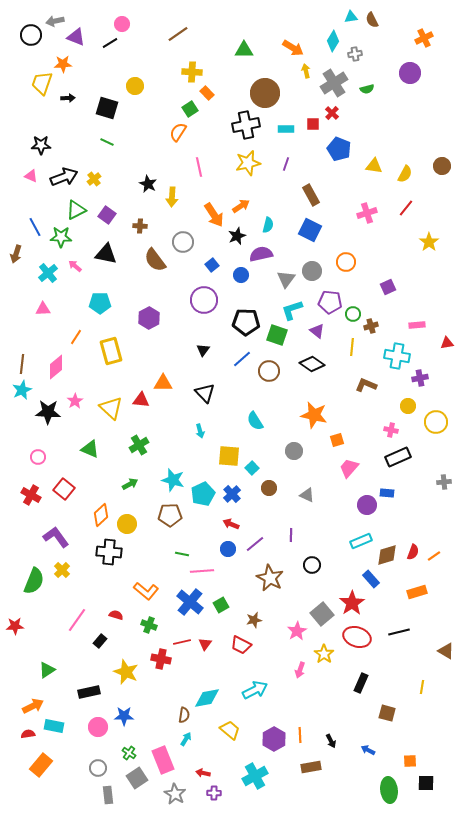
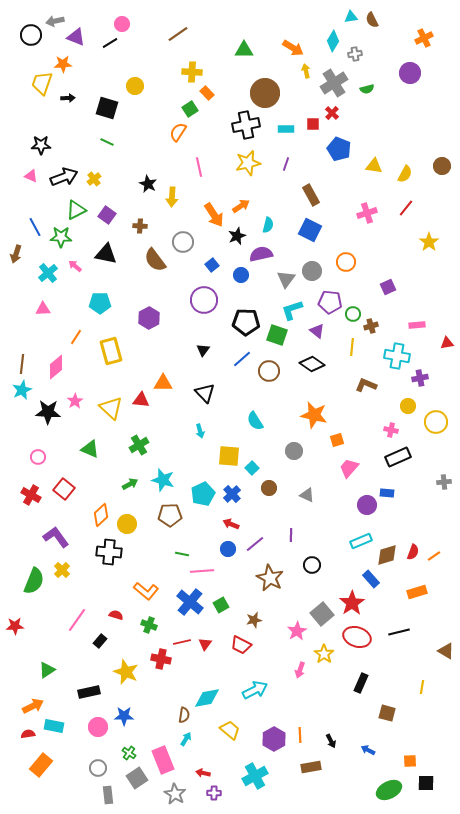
cyan star at (173, 480): moved 10 px left
green ellipse at (389, 790): rotated 70 degrees clockwise
